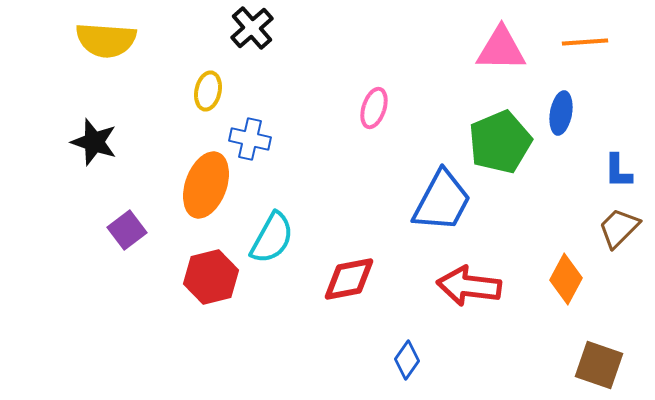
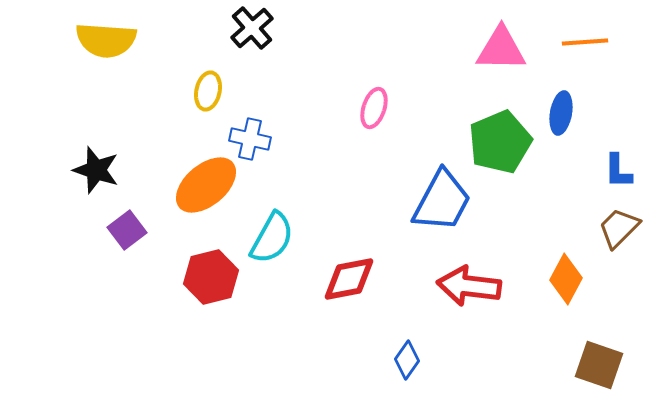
black star: moved 2 px right, 28 px down
orange ellipse: rotated 30 degrees clockwise
